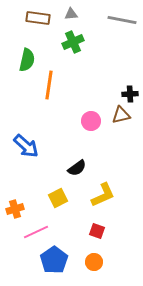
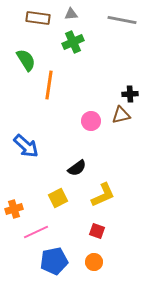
green semicircle: moved 1 px left; rotated 45 degrees counterclockwise
orange cross: moved 1 px left
blue pentagon: moved 1 px down; rotated 24 degrees clockwise
